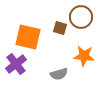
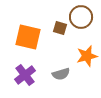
orange star: moved 3 px right; rotated 20 degrees counterclockwise
purple cross: moved 9 px right, 11 px down
gray semicircle: moved 2 px right
